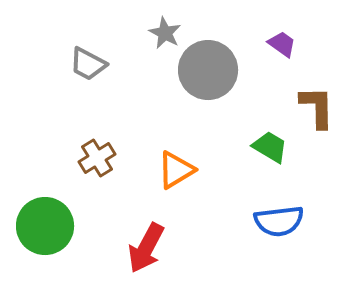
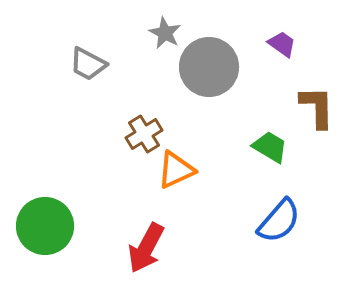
gray circle: moved 1 px right, 3 px up
brown cross: moved 47 px right, 24 px up
orange triangle: rotated 6 degrees clockwise
blue semicircle: rotated 42 degrees counterclockwise
